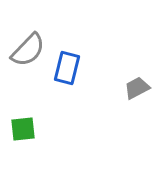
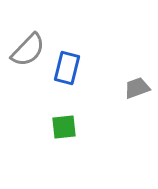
gray trapezoid: rotated 8 degrees clockwise
green square: moved 41 px right, 2 px up
